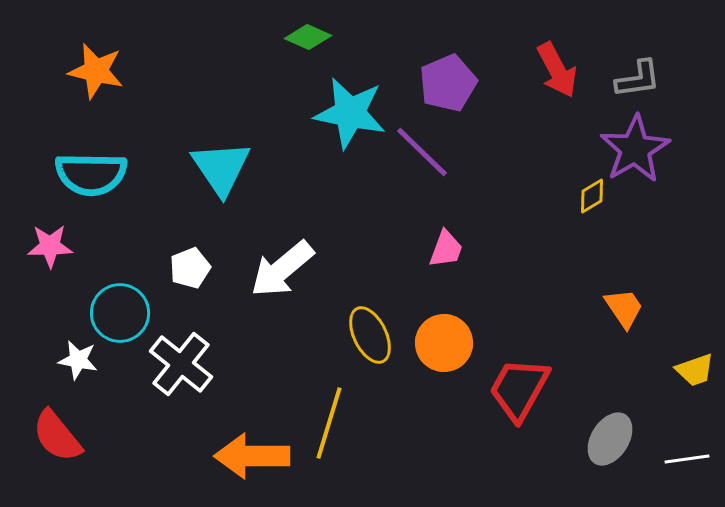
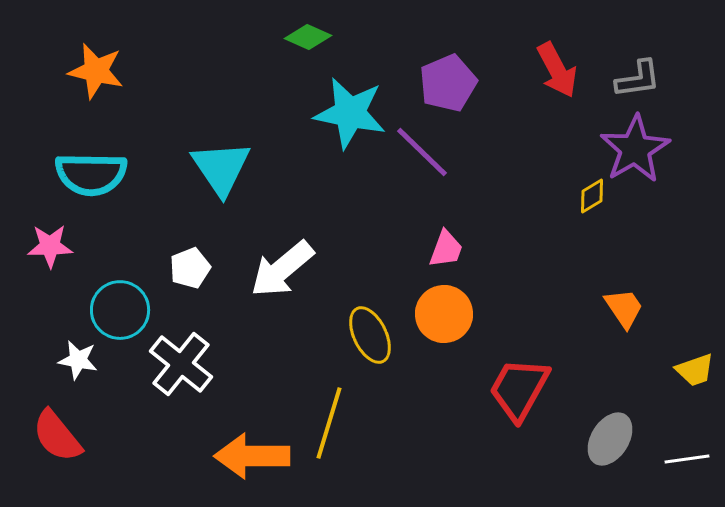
cyan circle: moved 3 px up
orange circle: moved 29 px up
